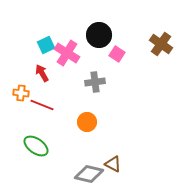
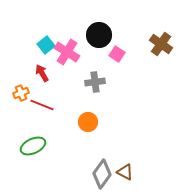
cyan square: rotated 12 degrees counterclockwise
pink cross: moved 1 px up
orange cross: rotated 28 degrees counterclockwise
orange circle: moved 1 px right
green ellipse: moved 3 px left; rotated 60 degrees counterclockwise
brown triangle: moved 12 px right, 8 px down
gray diamond: moved 13 px right; rotated 68 degrees counterclockwise
